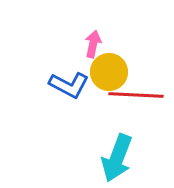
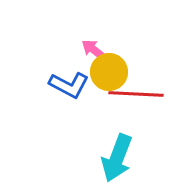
pink arrow: moved 1 px right, 6 px down; rotated 64 degrees counterclockwise
red line: moved 1 px up
